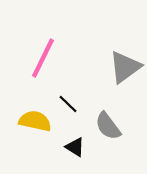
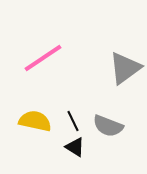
pink line: rotated 30 degrees clockwise
gray triangle: moved 1 px down
black line: moved 5 px right, 17 px down; rotated 20 degrees clockwise
gray semicircle: rotated 32 degrees counterclockwise
